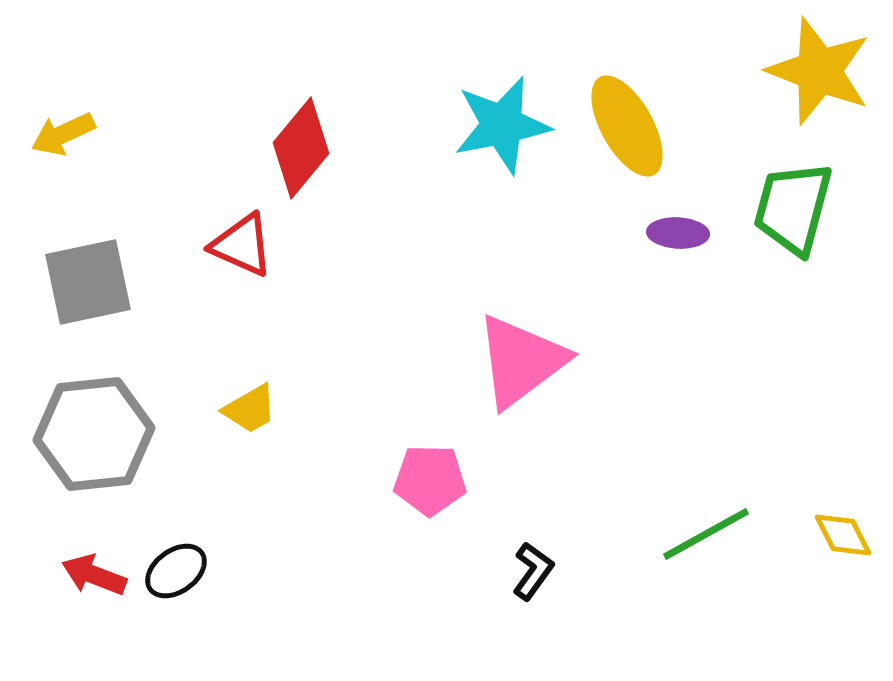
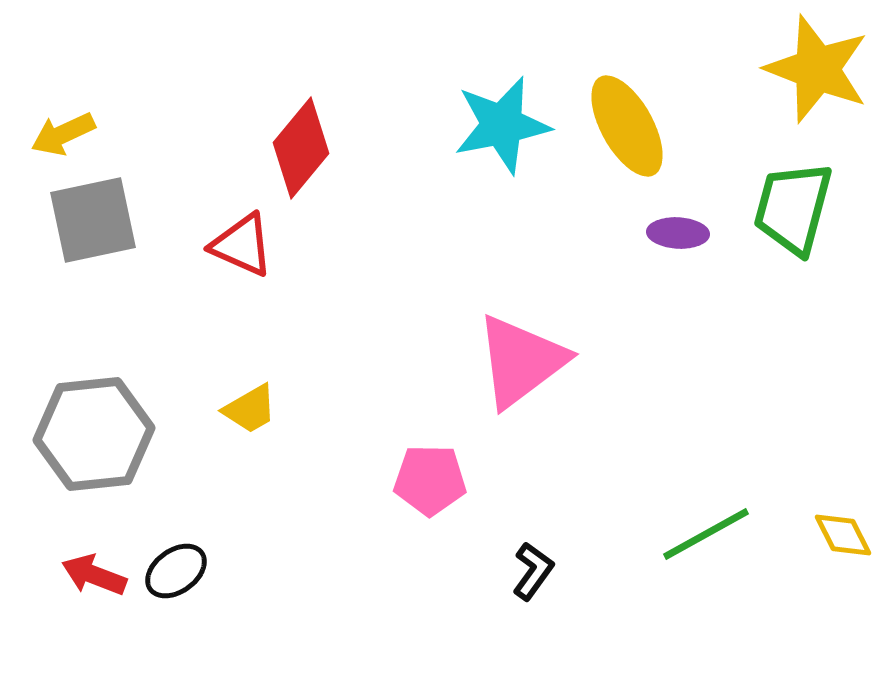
yellow star: moved 2 px left, 2 px up
gray square: moved 5 px right, 62 px up
